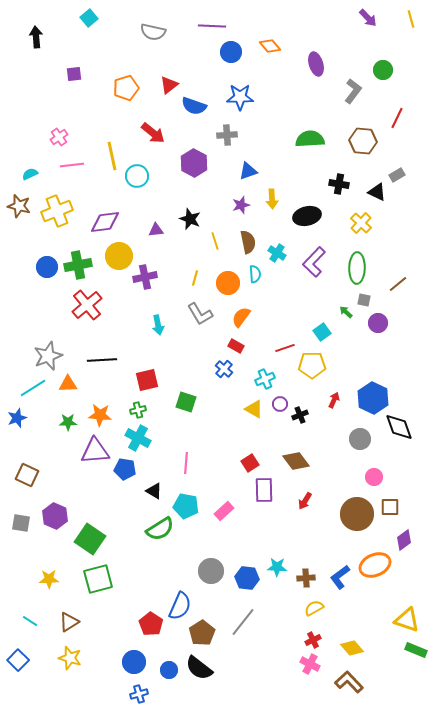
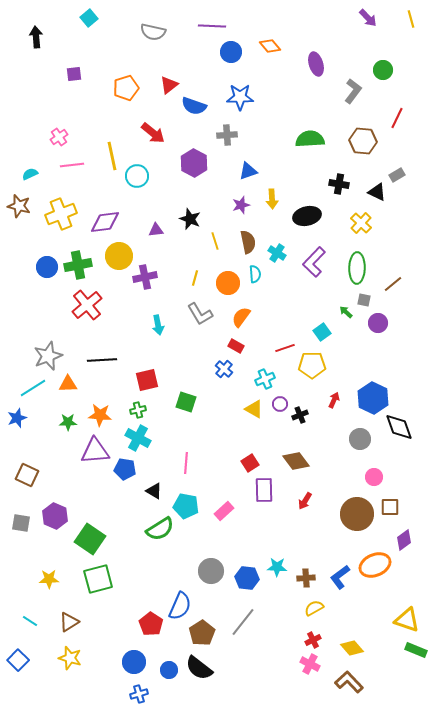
yellow cross at (57, 211): moved 4 px right, 3 px down
brown line at (398, 284): moved 5 px left
